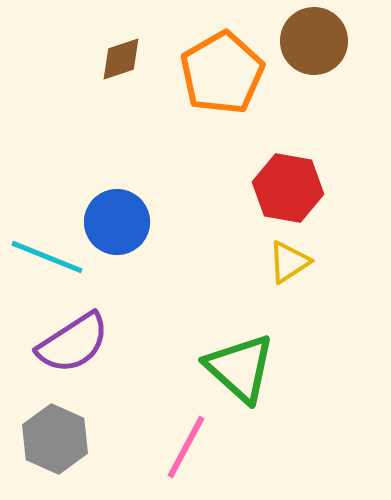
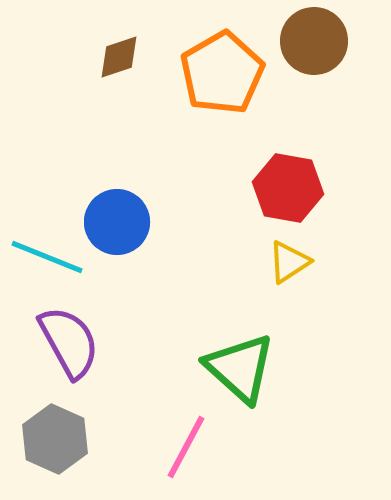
brown diamond: moved 2 px left, 2 px up
purple semicircle: moved 4 px left, 1 px up; rotated 86 degrees counterclockwise
